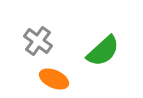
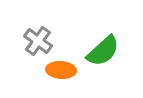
orange ellipse: moved 7 px right, 9 px up; rotated 20 degrees counterclockwise
